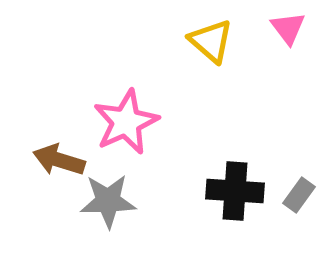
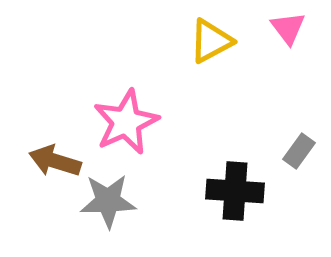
yellow triangle: rotated 51 degrees clockwise
brown arrow: moved 4 px left, 1 px down
gray rectangle: moved 44 px up
